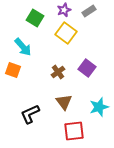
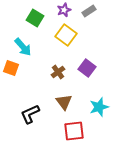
yellow square: moved 2 px down
orange square: moved 2 px left, 2 px up
